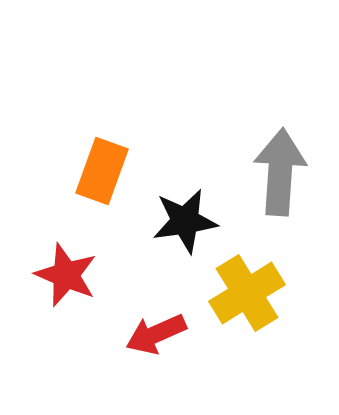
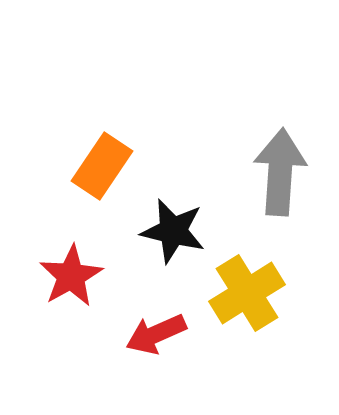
orange rectangle: moved 5 px up; rotated 14 degrees clockwise
black star: moved 12 px left, 10 px down; rotated 22 degrees clockwise
red star: moved 5 px right, 1 px down; rotated 20 degrees clockwise
